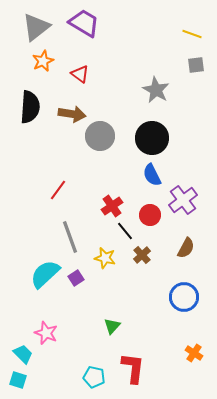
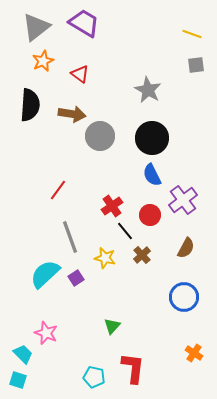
gray star: moved 8 px left
black semicircle: moved 2 px up
